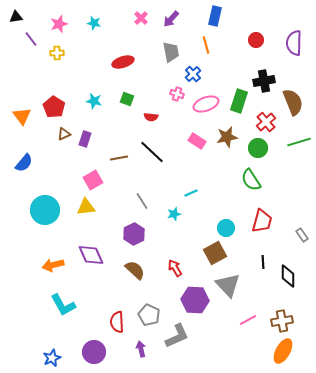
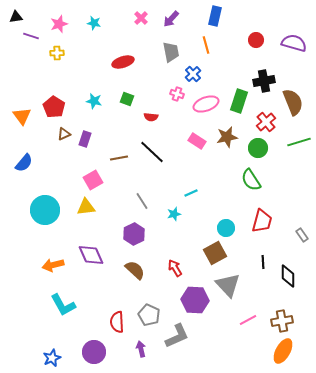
purple line at (31, 39): moved 3 px up; rotated 35 degrees counterclockwise
purple semicircle at (294, 43): rotated 105 degrees clockwise
